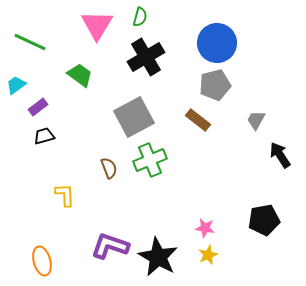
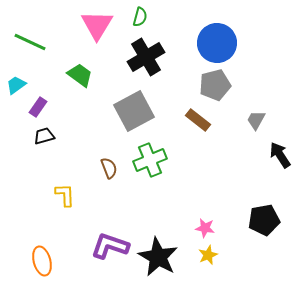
purple rectangle: rotated 18 degrees counterclockwise
gray square: moved 6 px up
